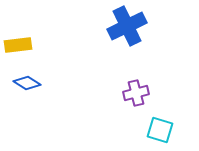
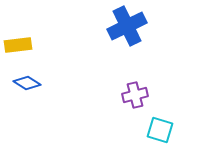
purple cross: moved 1 px left, 2 px down
